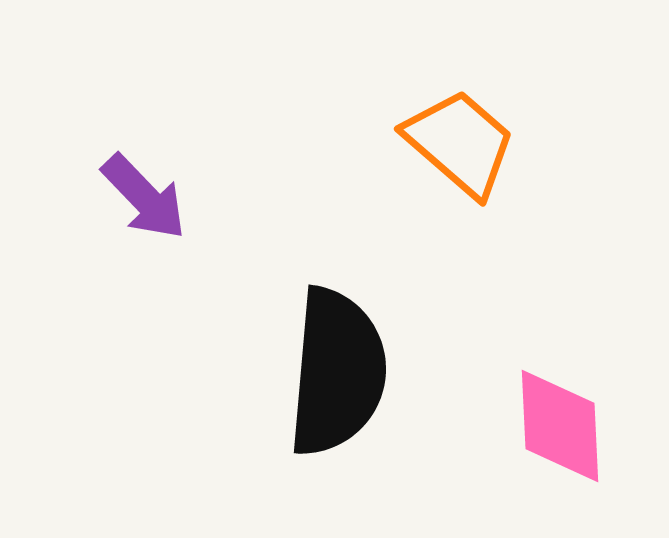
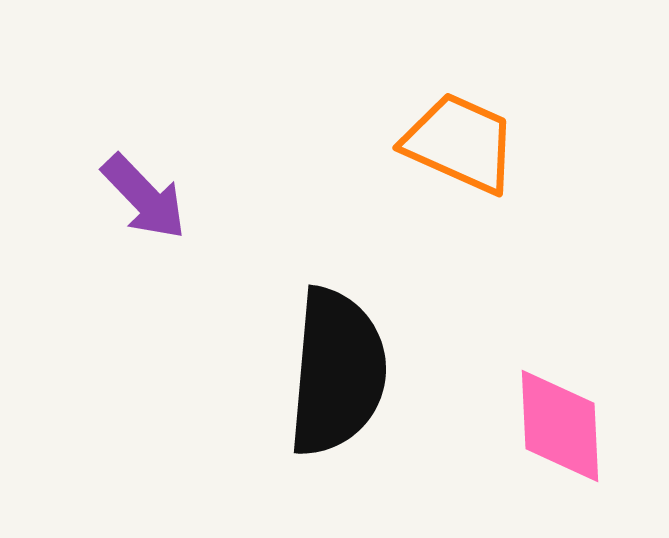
orange trapezoid: rotated 17 degrees counterclockwise
